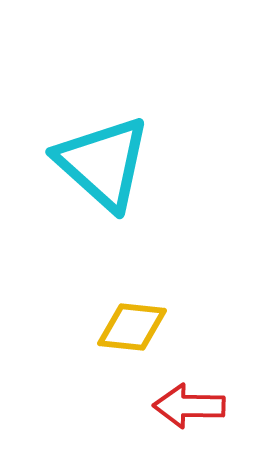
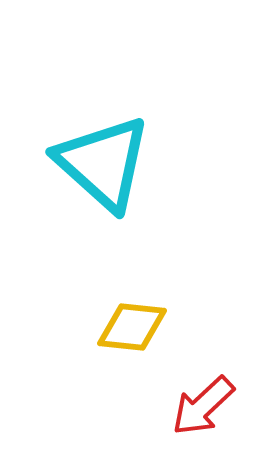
red arrow: moved 14 px right; rotated 44 degrees counterclockwise
